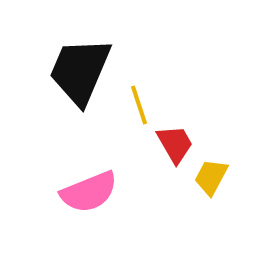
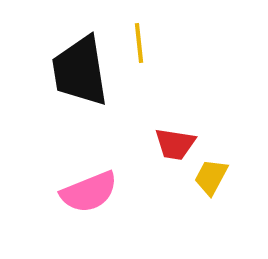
black trapezoid: rotated 32 degrees counterclockwise
yellow line: moved 62 px up; rotated 12 degrees clockwise
red trapezoid: rotated 129 degrees clockwise
